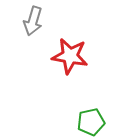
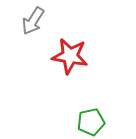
gray arrow: rotated 16 degrees clockwise
